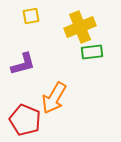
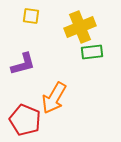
yellow square: rotated 18 degrees clockwise
